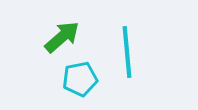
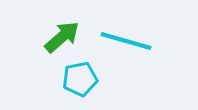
cyan line: moved 1 px left, 11 px up; rotated 69 degrees counterclockwise
